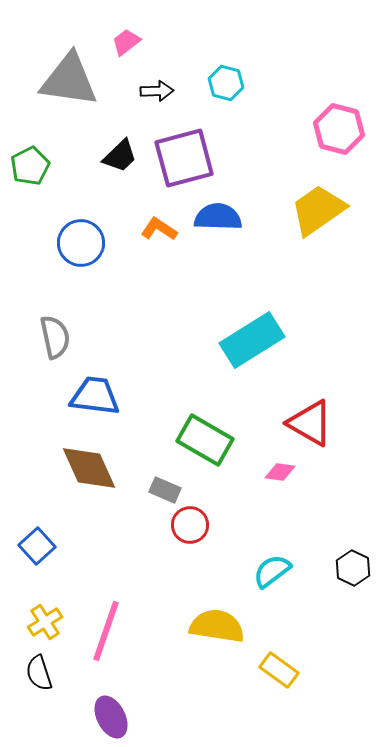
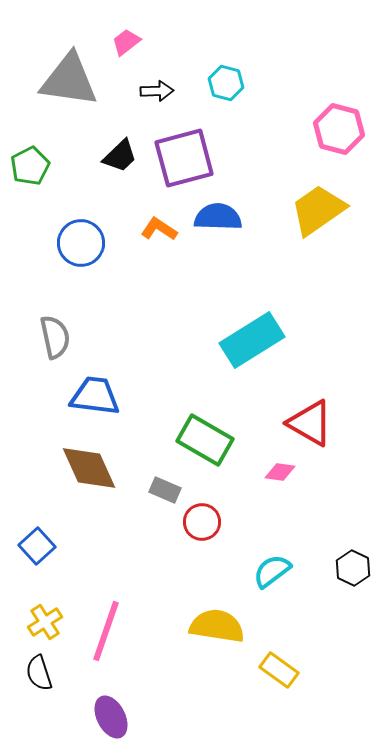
red circle: moved 12 px right, 3 px up
